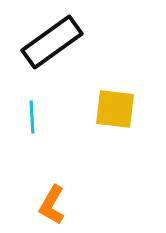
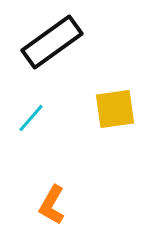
yellow square: rotated 15 degrees counterclockwise
cyan line: moved 1 px left, 1 px down; rotated 44 degrees clockwise
